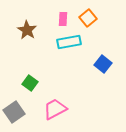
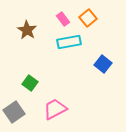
pink rectangle: rotated 40 degrees counterclockwise
